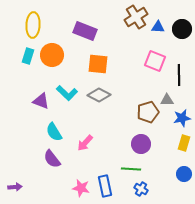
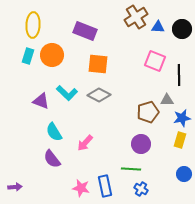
yellow rectangle: moved 4 px left, 3 px up
